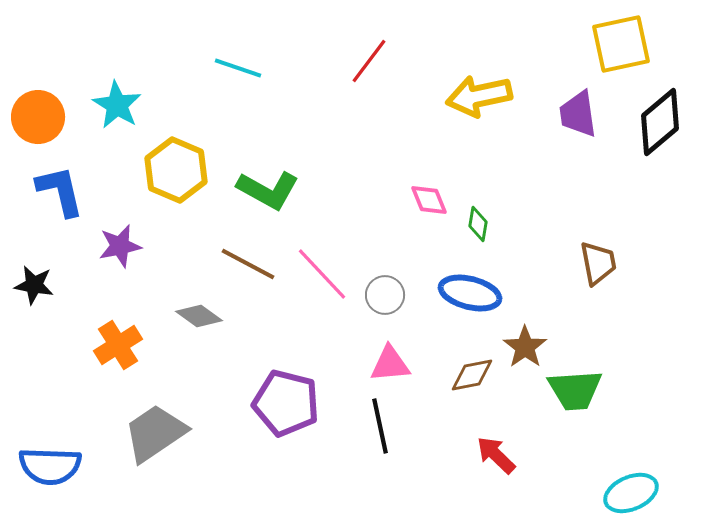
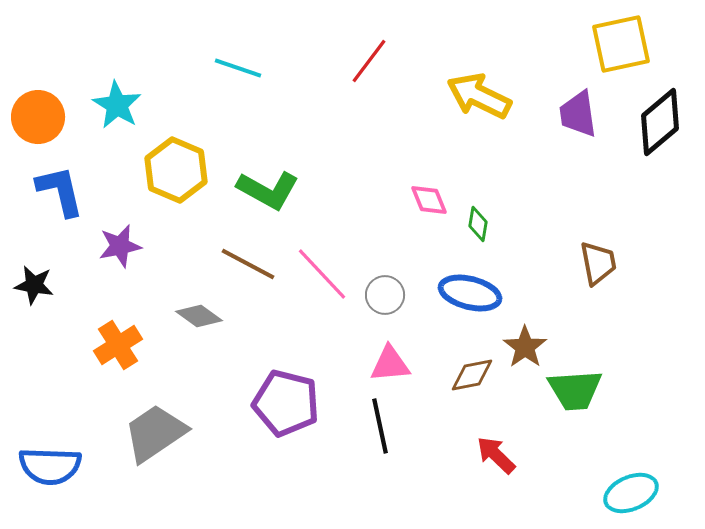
yellow arrow: rotated 38 degrees clockwise
